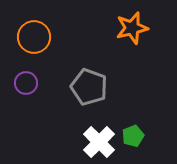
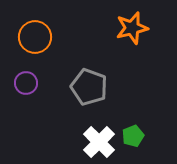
orange circle: moved 1 px right
